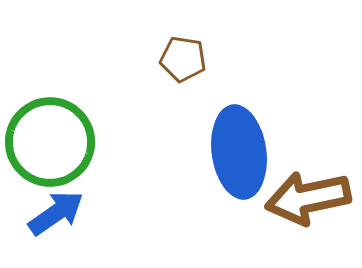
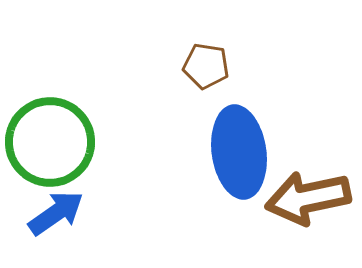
brown pentagon: moved 23 px right, 7 px down
